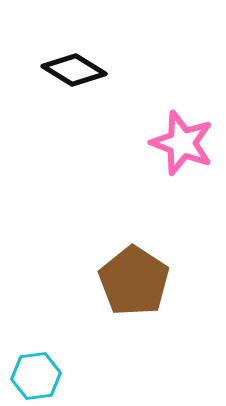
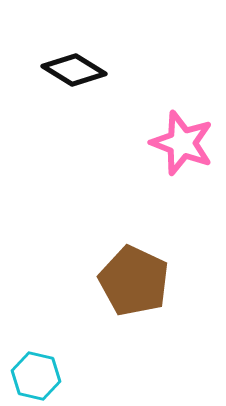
brown pentagon: rotated 8 degrees counterclockwise
cyan hexagon: rotated 21 degrees clockwise
